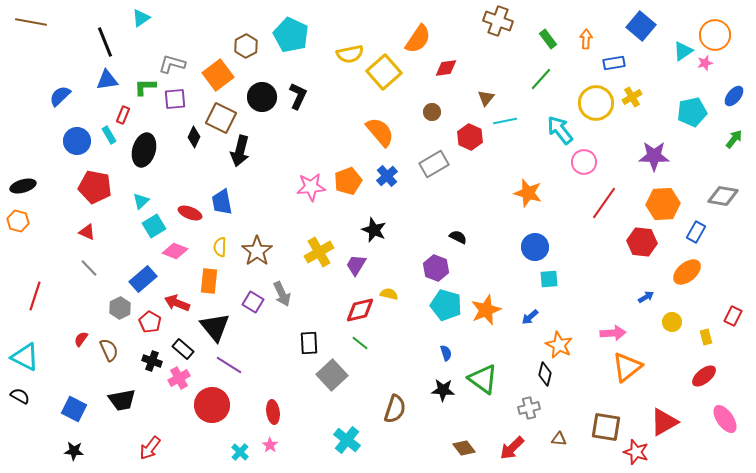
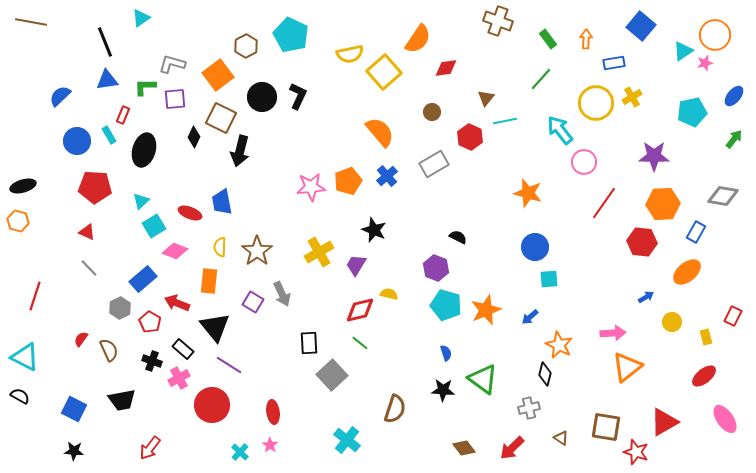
red pentagon at (95, 187): rotated 8 degrees counterclockwise
brown triangle at (559, 439): moved 2 px right, 1 px up; rotated 28 degrees clockwise
